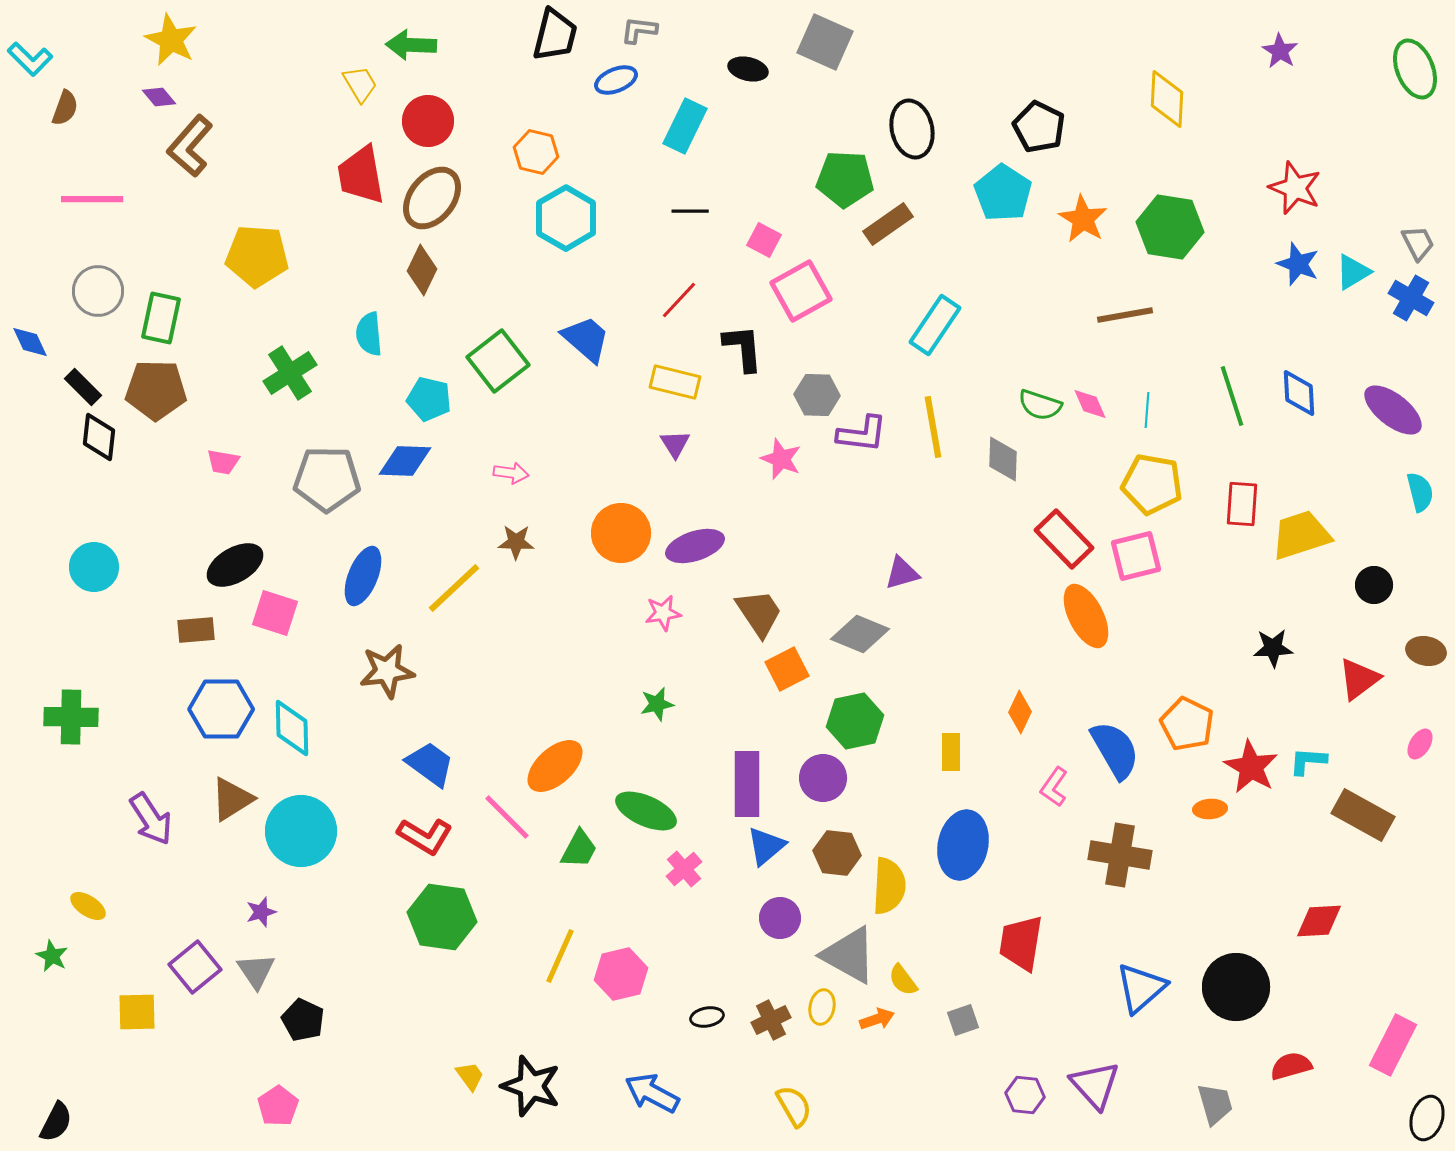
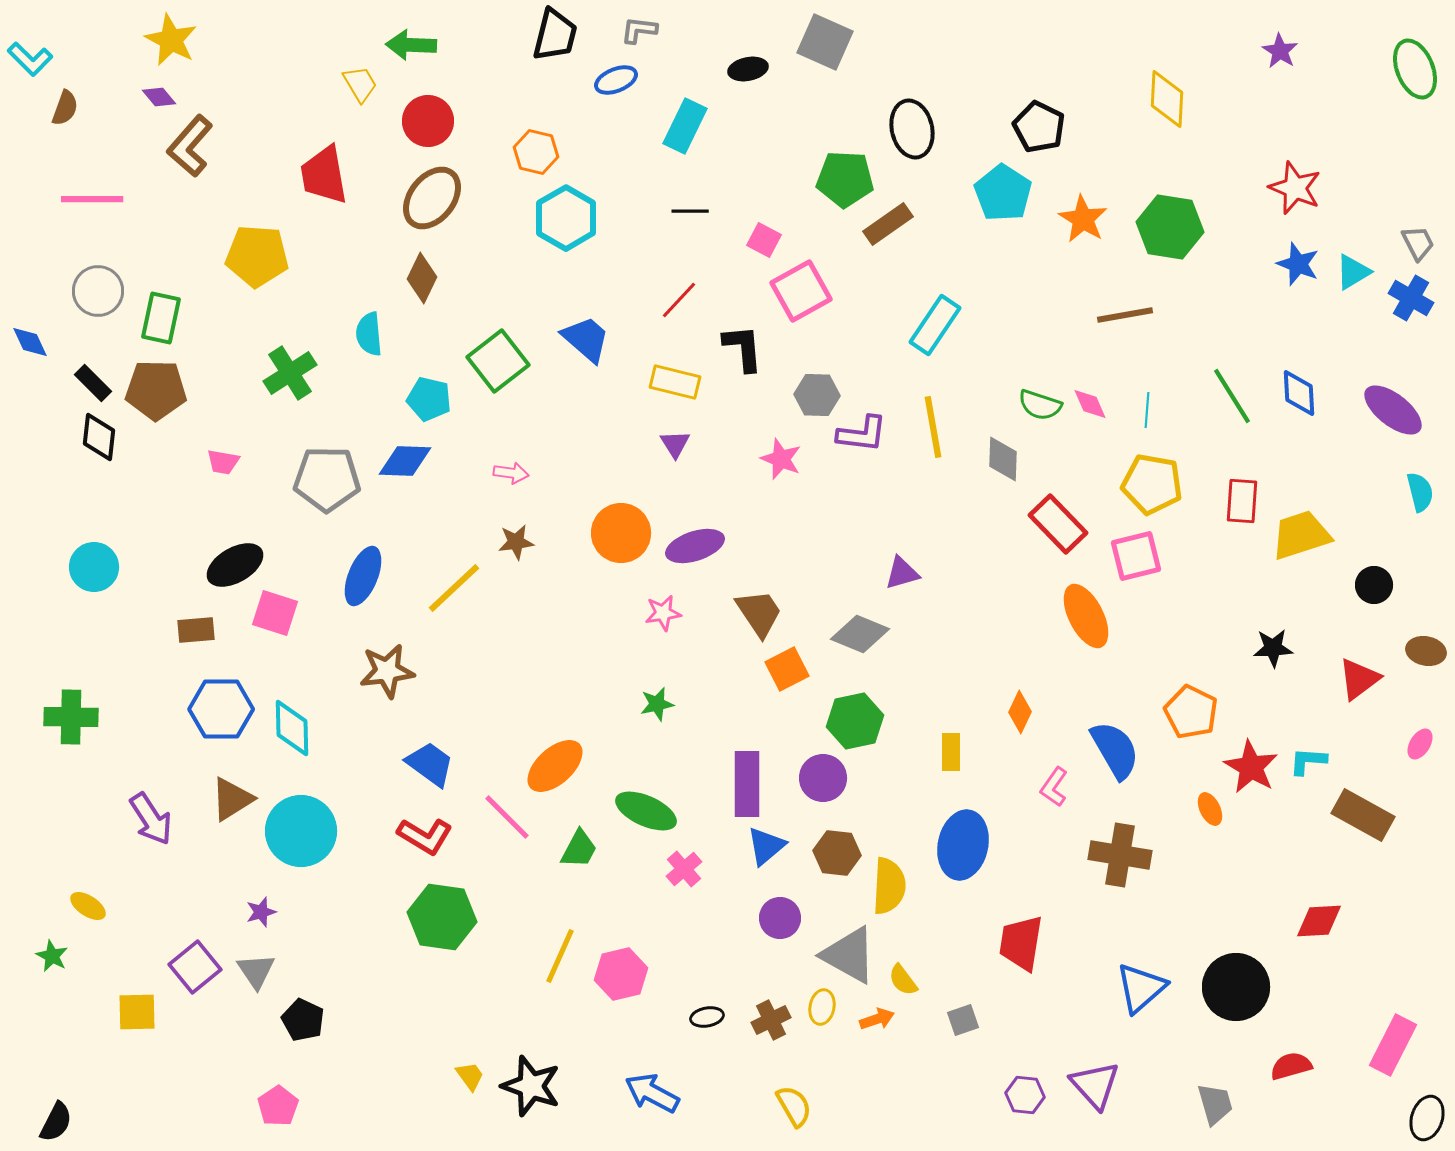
black ellipse at (748, 69): rotated 24 degrees counterclockwise
red trapezoid at (361, 175): moved 37 px left
brown diamond at (422, 270): moved 8 px down
black rectangle at (83, 387): moved 10 px right, 4 px up
green line at (1232, 396): rotated 14 degrees counterclockwise
red rectangle at (1242, 504): moved 3 px up
red rectangle at (1064, 539): moved 6 px left, 15 px up
brown star at (516, 542): rotated 9 degrees counterclockwise
orange pentagon at (1187, 724): moved 4 px right, 12 px up
orange ellipse at (1210, 809): rotated 68 degrees clockwise
